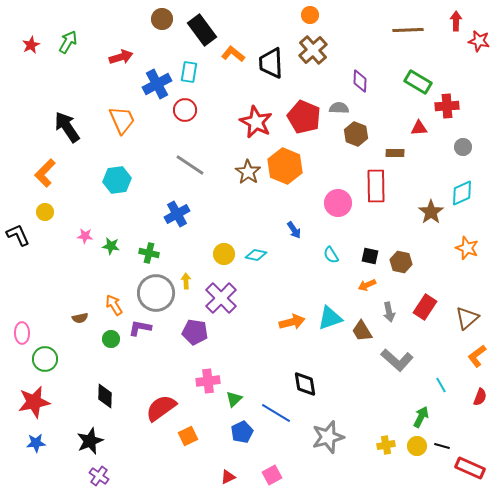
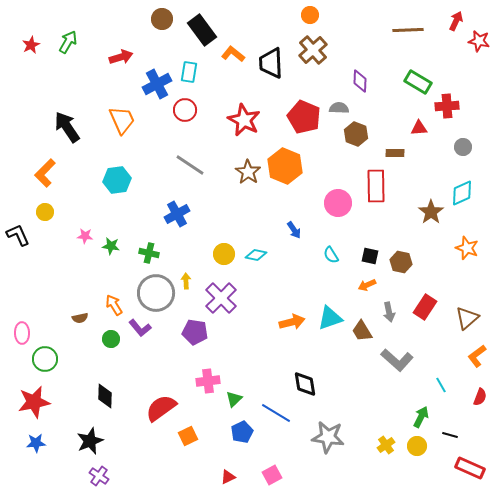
red arrow at (456, 21): rotated 24 degrees clockwise
red star at (256, 122): moved 12 px left, 2 px up
purple L-shape at (140, 328): rotated 140 degrees counterclockwise
gray star at (328, 437): rotated 24 degrees clockwise
yellow cross at (386, 445): rotated 24 degrees counterclockwise
black line at (442, 446): moved 8 px right, 11 px up
